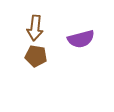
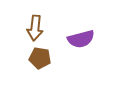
brown pentagon: moved 4 px right, 2 px down
